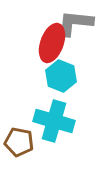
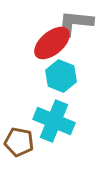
red ellipse: rotated 30 degrees clockwise
cyan cross: rotated 6 degrees clockwise
